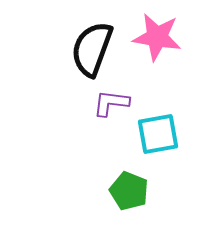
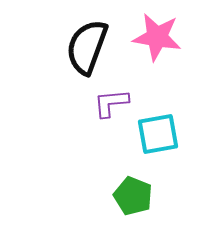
black semicircle: moved 5 px left, 2 px up
purple L-shape: rotated 12 degrees counterclockwise
green pentagon: moved 4 px right, 5 px down
